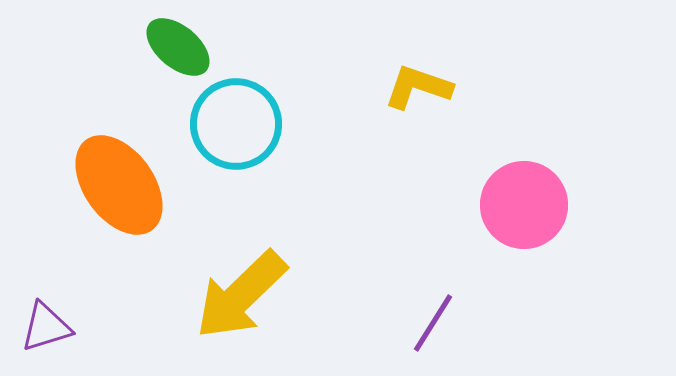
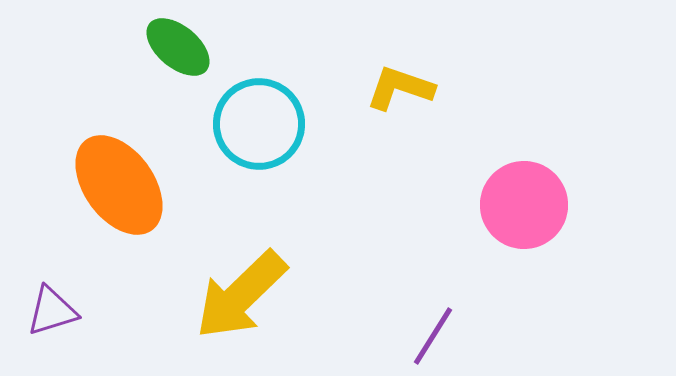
yellow L-shape: moved 18 px left, 1 px down
cyan circle: moved 23 px right
purple line: moved 13 px down
purple triangle: moved 6 px right, 16 px up
